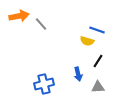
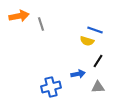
gray line: rotated 24 degrees clockwise
blue line: moved 2 px left
blue arrow: rotated 88 degrees counterclockwise
blue cross: moved 7 px right, 3 px down
